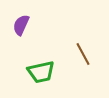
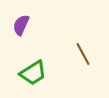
green trapezoid: moved 8 px left, 1 px down; rotated 20 degrees counterclockwise
